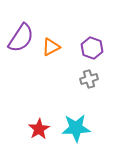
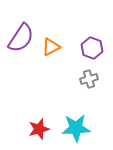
red star: rotated 15 degrees clockwise
